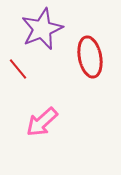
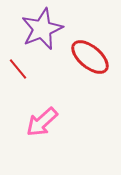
red ellipse: rotated 39 degrees counterclockwise
